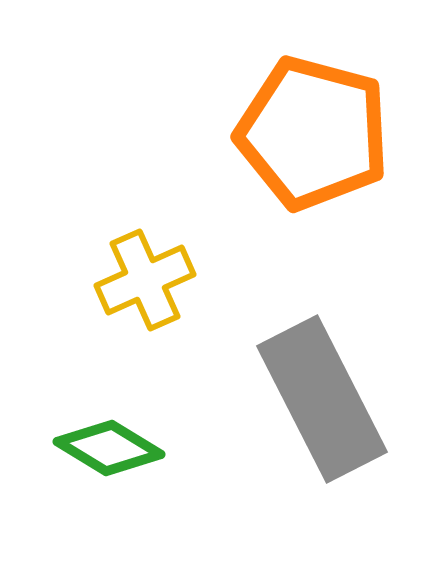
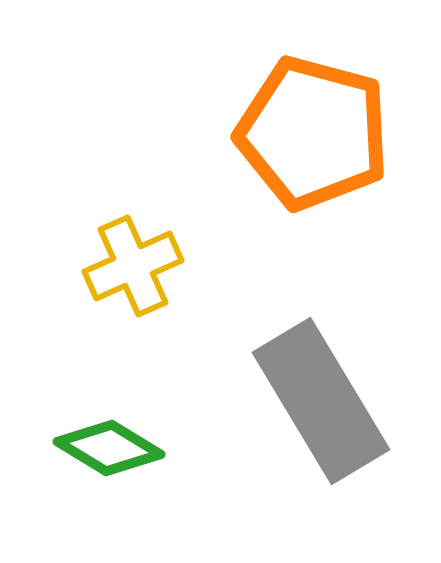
yellow cross: moved 12 px left, 14 px up
gray rectangle: moved 1 px left, 2 px down; rotated 4 degrees counterclockwise
